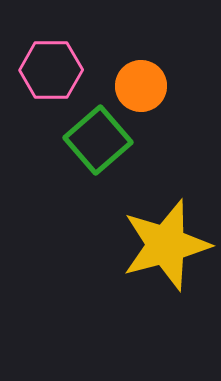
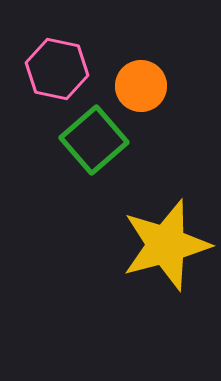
pink hexagon: moved 6 px right, 1 px up; rotated 12 degrees clockwise
green square: moved 4 px left
